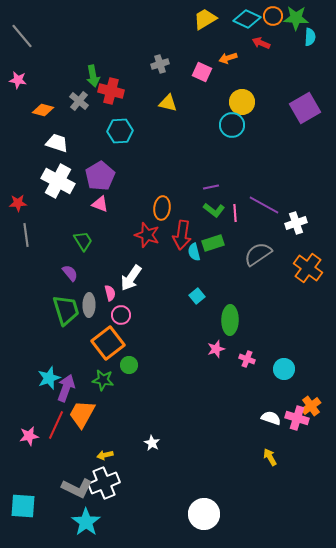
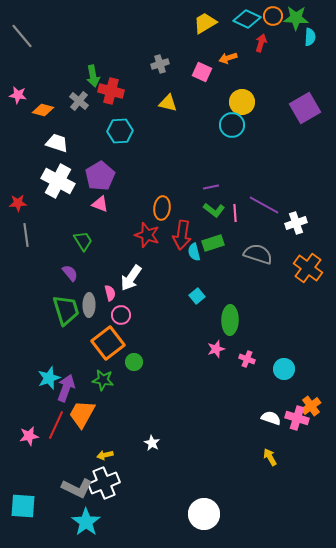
yellow trapezoid at (205, 19): moved 4 px down
red arrow at (261, 43): rotated 84 degrees clockwise
pink star at (18, 80): moved 15 px down
gray semicircle at (258, 254): rotated 52 degrees clockwise
green circle at (129, 365): moved 5 px right, 3 px up
